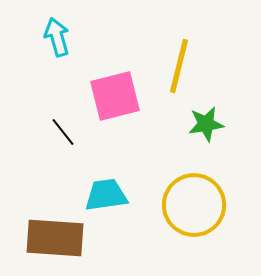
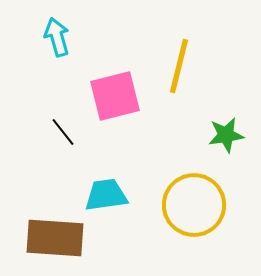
green star: moved 20 px right, 11 px down
